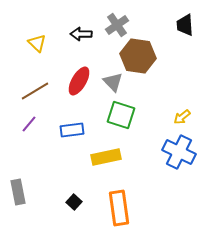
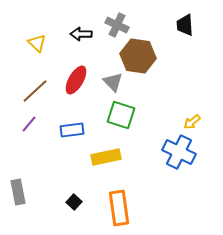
gray cross: rotated 30 degrees counterclockwise
red ellipse: moved 3 px left, 1 px up
brown line: rotated 12 degrees counterclockwise
yellow arrow: moved 10 px right, 5 px down
